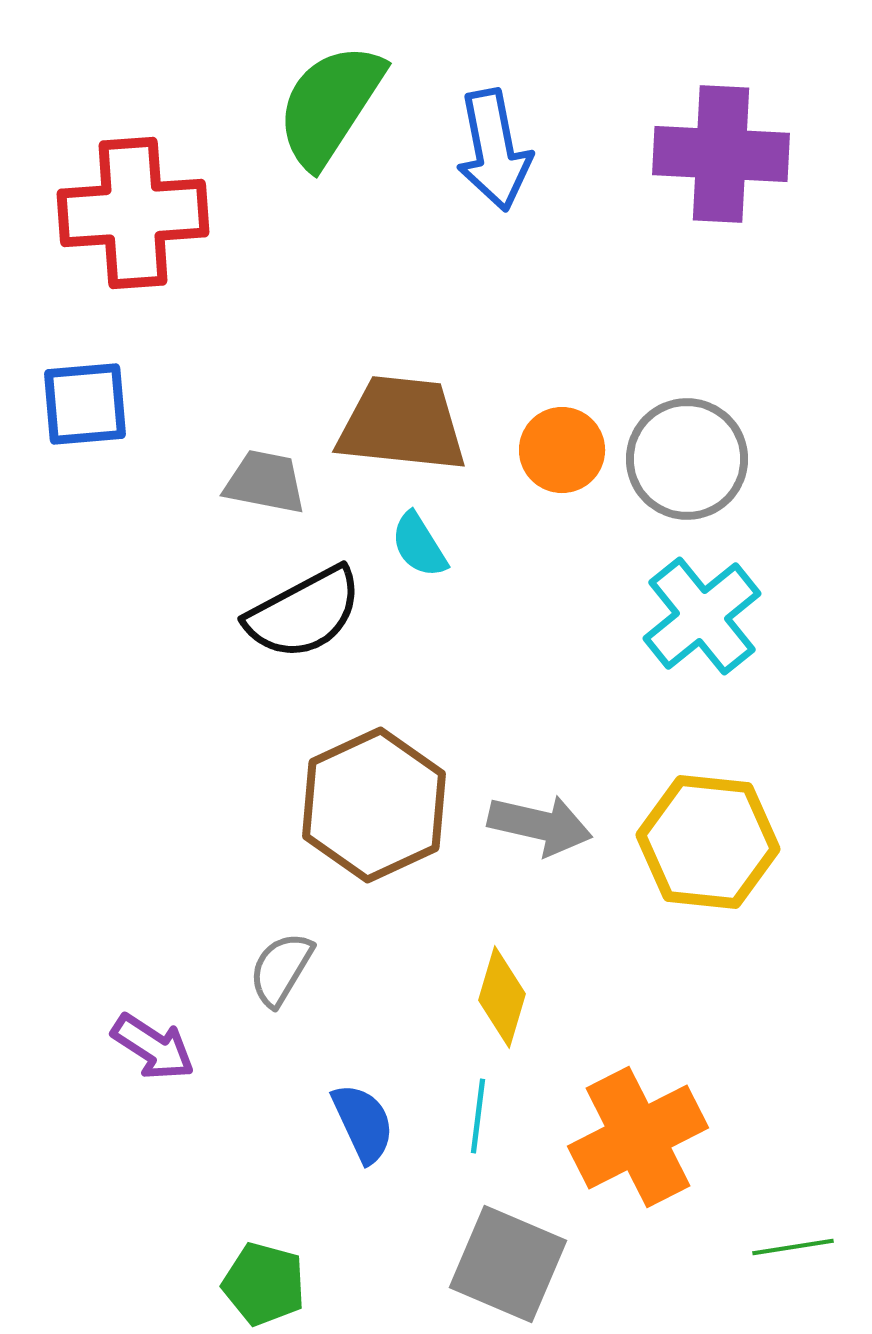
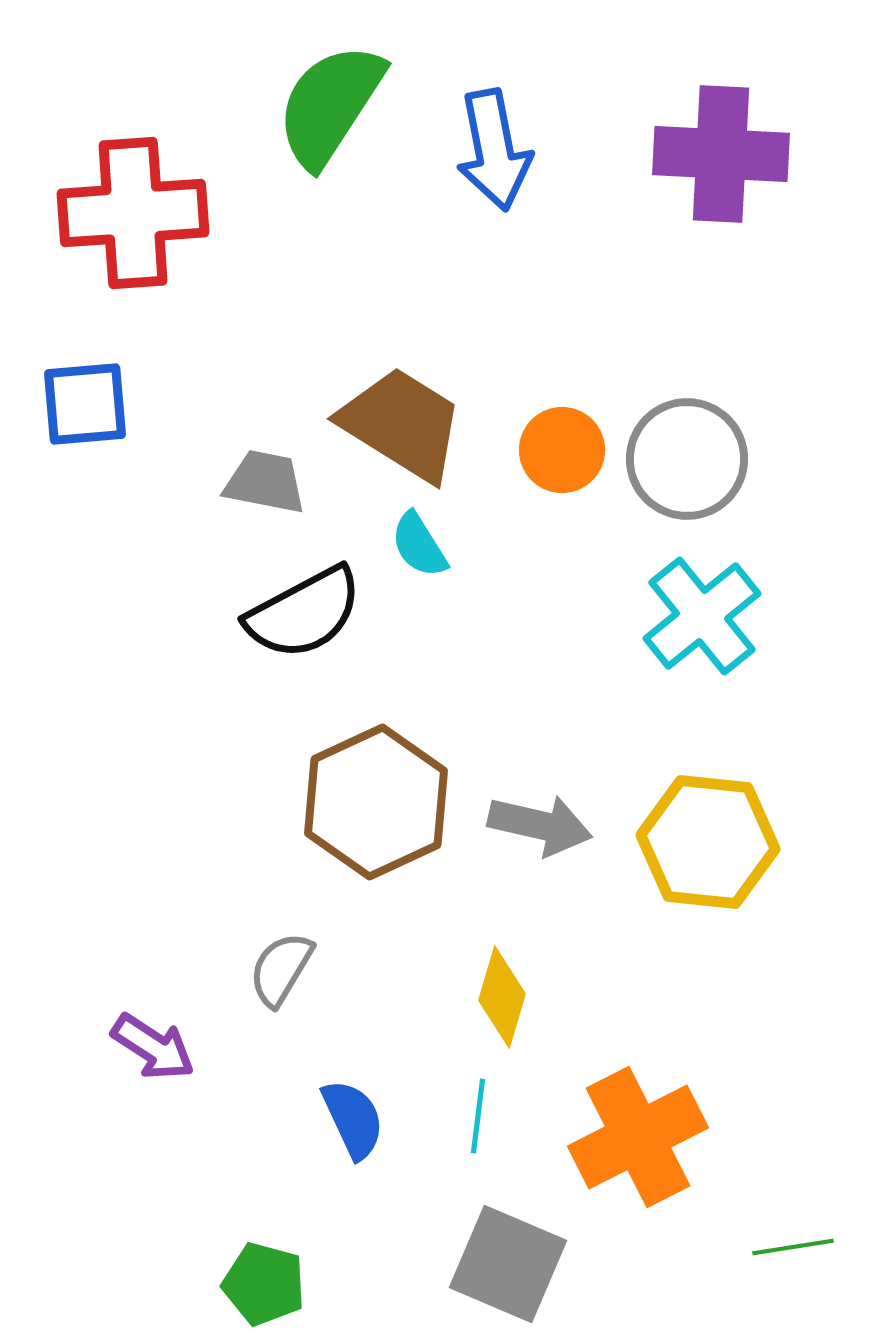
brown trapezoid: rotated 26 degrees clockwise
brown hexagon: moved 2 px right, 3 px up
blue semicircle: moved 10 px left, 4 px up
